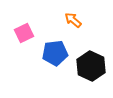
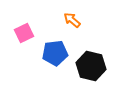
orange arrow: moved 1 px left
black hexagon: rotated 12 degrees counterclockwise
